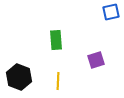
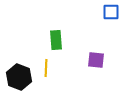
blue square: rotated 12 degrees clockwise
purple square: rotated 24 degrees clockwise
yellow line: moved 12 px left, 13 px up
